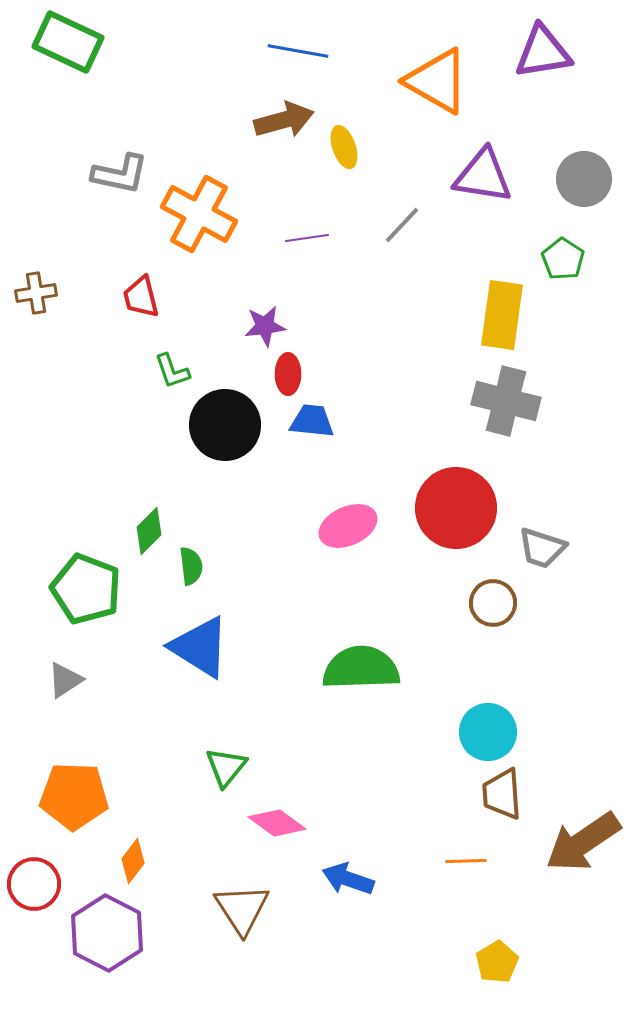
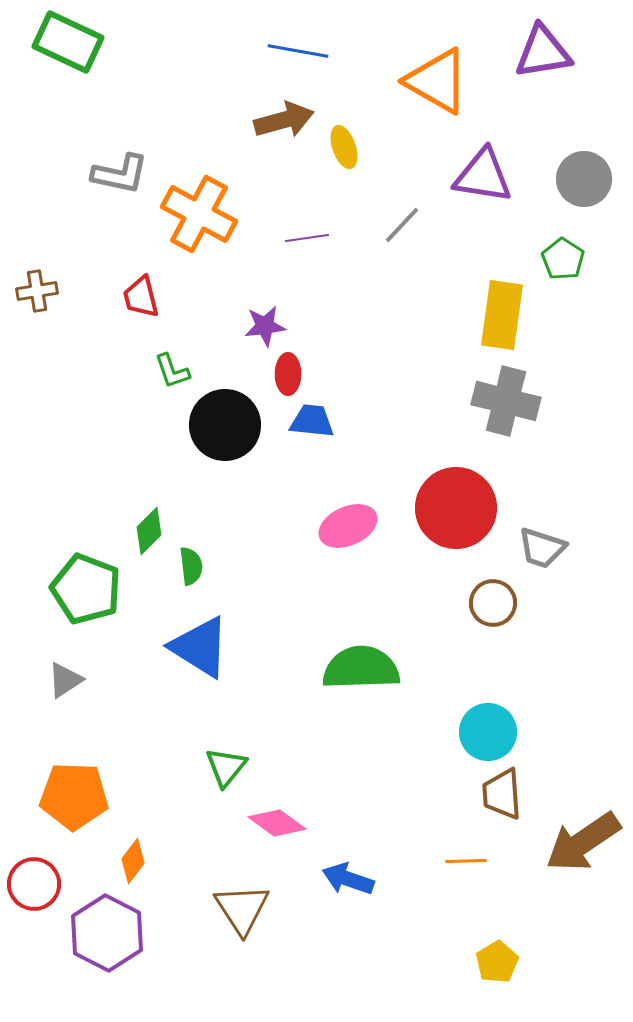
brown cross at (36, 293): moved 1 px right, 2 px up
